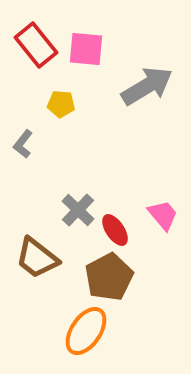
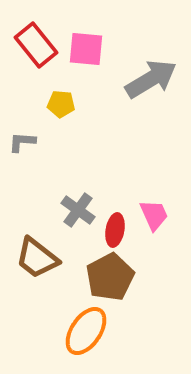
gray arrow: moved 4 px right, 7 px up
gray L-shape: moved 1 px left, 2 px up; rotated 56 degrees clockwise
gray cross: rotated 8 degrees counterclockwise
pink trapezoid: moved 9 px left; rotated 16 degrees clockwise
red ellipse: rotated 44 degrees clockwise
brown pentagon: moved 1 px right
